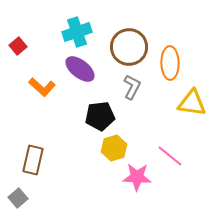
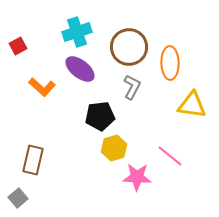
red square: rotated 12 degrees clockwise
yellow triangle: moved 2 px down
